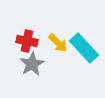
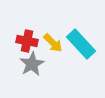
yellow arrow: moved 5 px left
cyan rectangle: moved 3 px left, 4 px up
